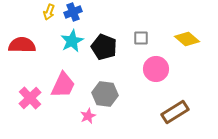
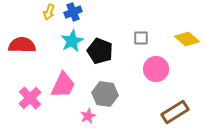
black pentagon: moved 4 px left, 4 px down
